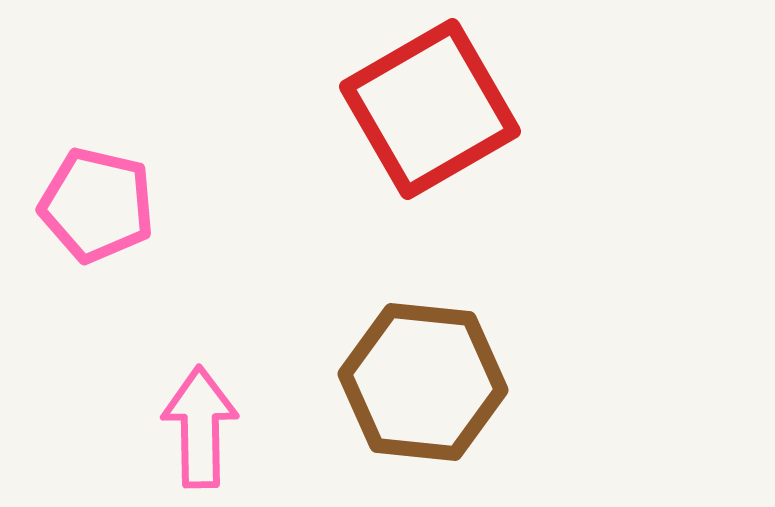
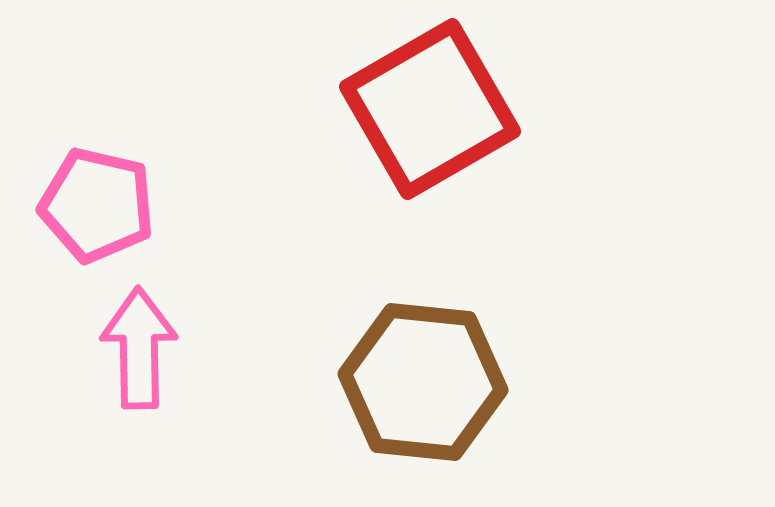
pink arrow: moved 61 px left, 79 px up
